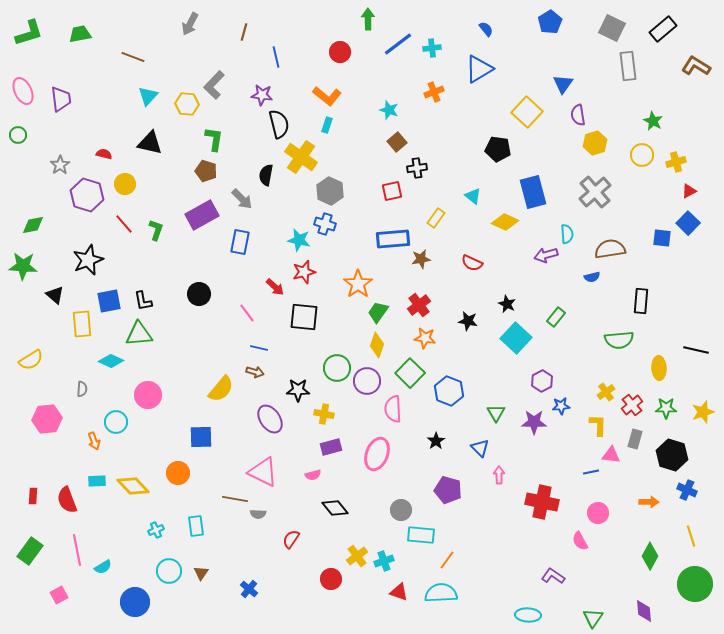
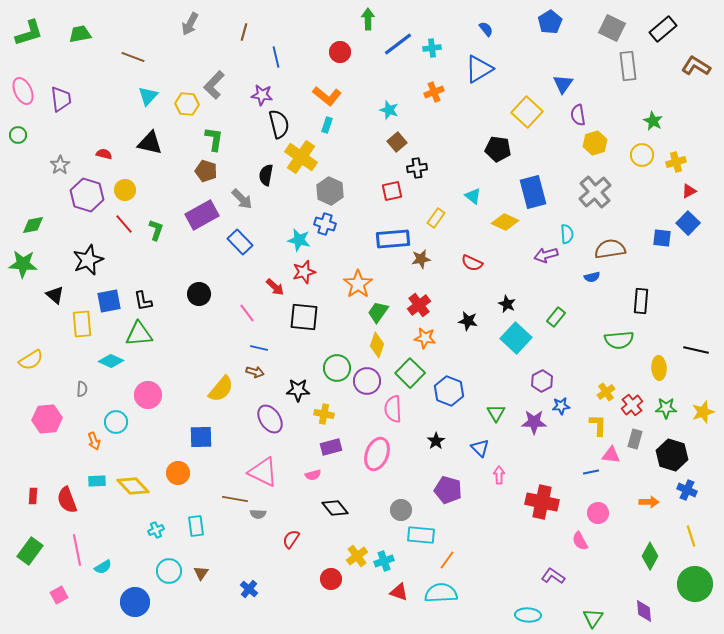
yellow circle at (125, 184): moved 6 px down
blue rectangle at (240, 242): rotated 55 degrees counterclockwise
green star at (23, 266): moved 2 px up
